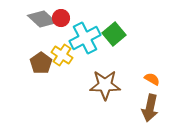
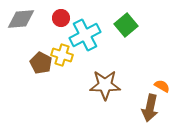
gray diamond: moved 21 px left; rotated 48 degrees counterclockwise
green square: moved 12 px right, 9 px up
cyan cross: moved 3 px up
yellow cross: rotated 15 degrees counterclockwise
brown pentagon: rotated 10 degrees counterclockwise
orange semicircle: moved 10 px right, 7 px down
